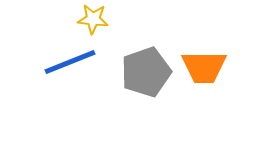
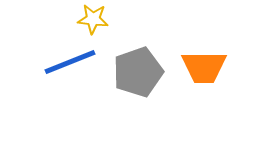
gray pentagon: moved 8 px left
